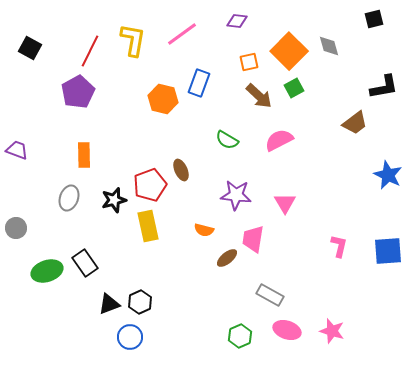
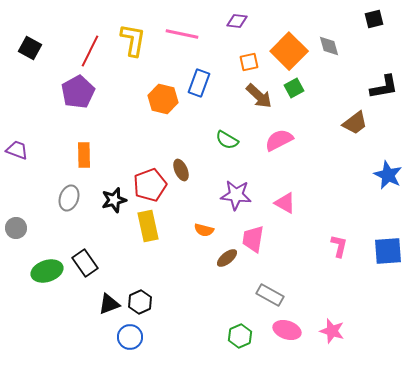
pink line at (182, 34): rotated 48 degrees clockwise
pink triangle at (285, 203): rotated 30 degrees counterclockwise
